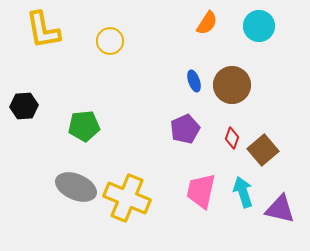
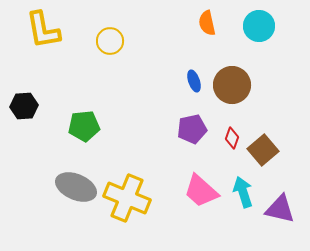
orange semicircle: rotated 135 degrees clockwise
purple pentagon: moved 7 px right; rotated 12 degrees clockwise
pink trapezoid: rotated 60 degrees counterclockwise
